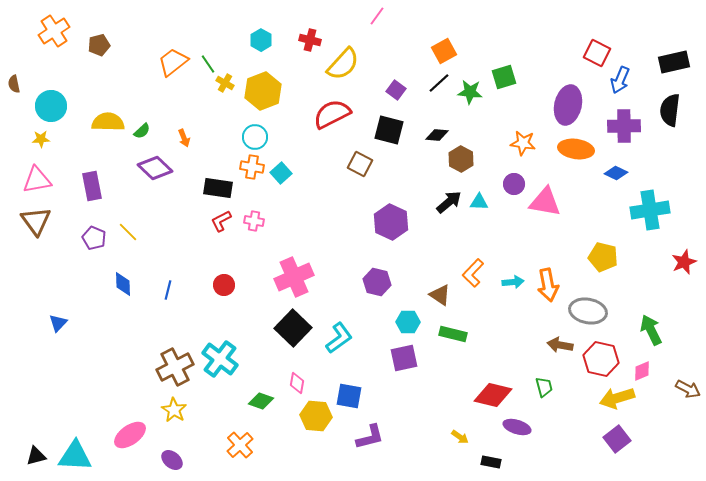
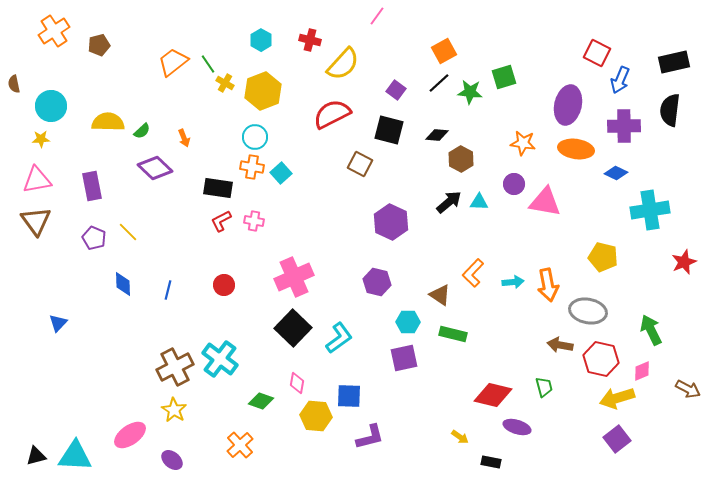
blue square at (349, 396): rotated 8 degrees counterclockwise
